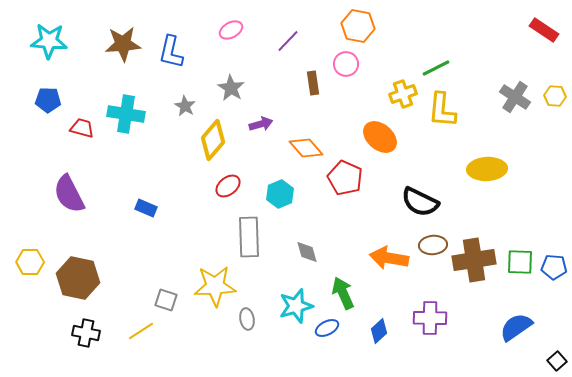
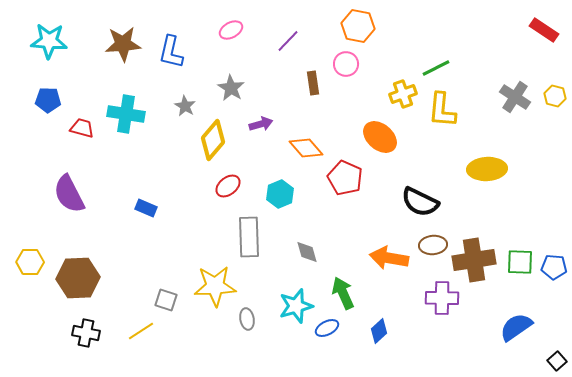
yellow hexagon at (555, 96): rotated 10 degrees clockwise
brown hexagon at (78, 278): rotated 15 degrees counterclockwise
purple cross at (430, 318): moved 12 px right, 20 px up
